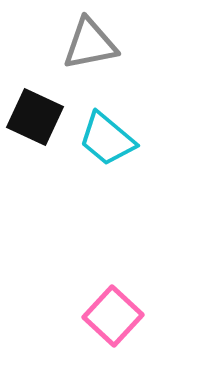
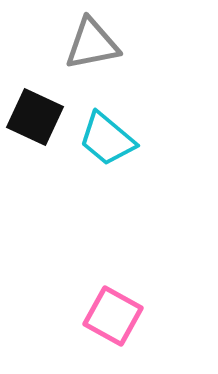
gray triangle: moved 2 px right
pink square: rotated 14 degrees counterclockwise
